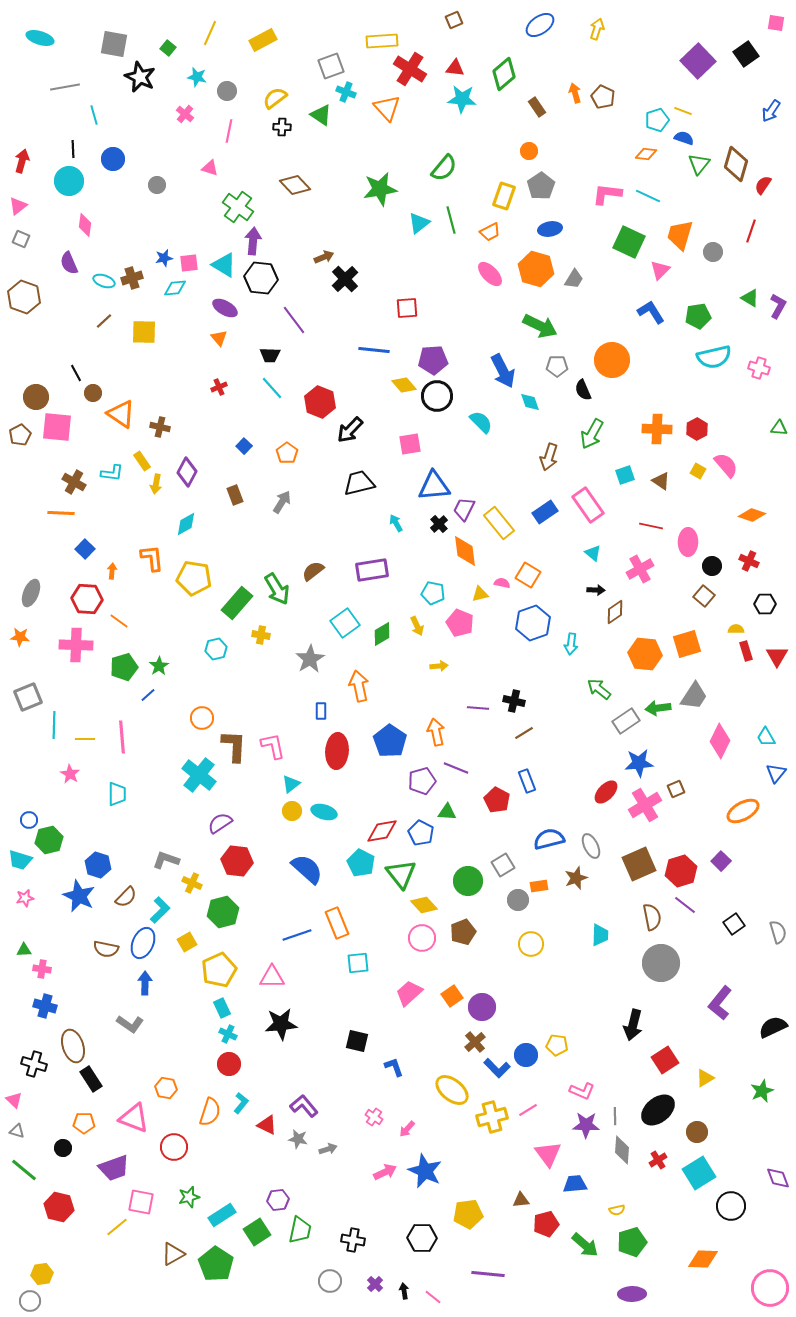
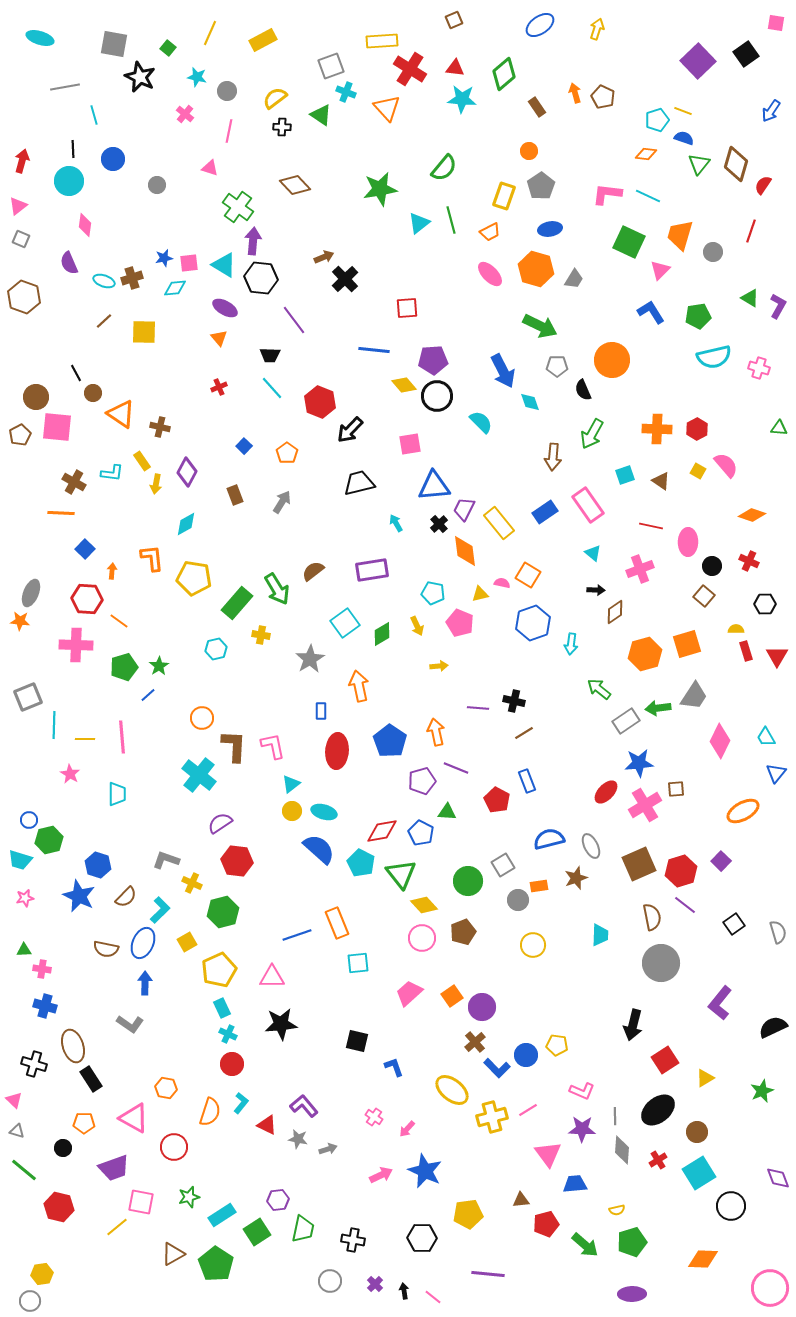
brown arrow at (549, 457): moved 4 px right; rotated 12 degrees counterclockwise
pink cross at (640, 569): rotated 8 degrees clockwise
orange star at (20, 637): moved 16 px up
orange hexagon at (645, 654): rotated 20 degrees counterclockwise
brown square at (676, 789): rotated 18 degrees clockwise
blue semicircle at (307, 869): moved 12 px right, 20 px up
yellow circle at (531, 944): moved 2 px right, 1 px down
red circle at (229, 1064): moved 3 px right
pink triangle at (134, 1118): rotated 8 degrees clockwise
purple star at (586, 1125): moved 4 px left, 4 px down
pink arrow at (385, 1172): moved 4 px left, 3 px down
green trapezoid at (300, 1230): moved 3 px right, 1 px up
